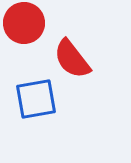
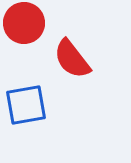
blue square: moved 10 px left, 6 px down
